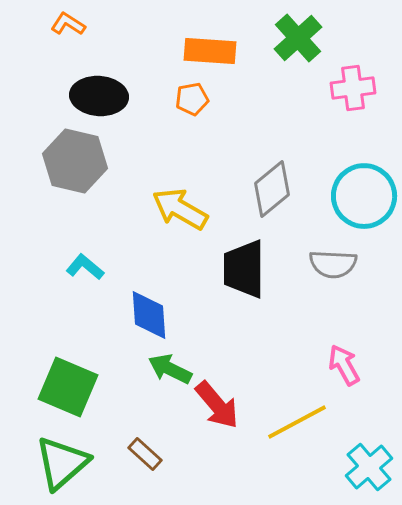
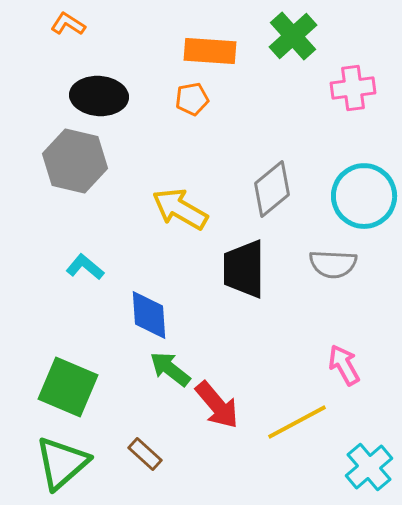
green cross: moved 5 px left, 2 px up
green arrow: rotated 12 degrees clockwise
